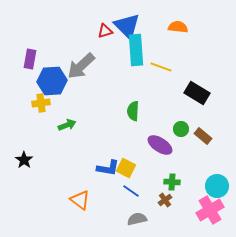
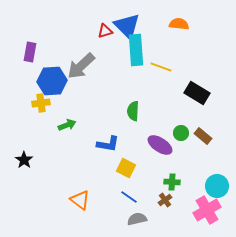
orange semicircle: moved 1 px right, 3 px up
purple rectangle: moved 7 px up
green circle: moved 4 px down
blue L-shape: moved 24 px up
blue line: moved 2 px left, 6 px down
pink cross: moved 3 px left
